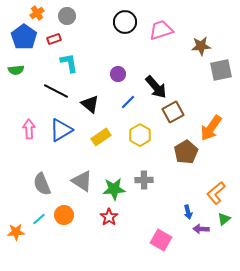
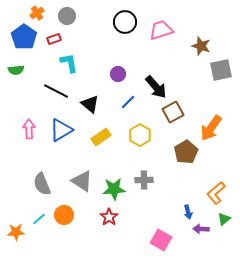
brown star: rotated 24 degrees clockwise
